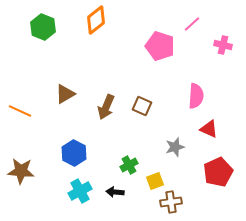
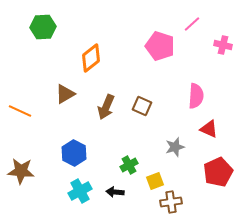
orange diamond: moved 5 px left, 38 px down
green hexagon: rotated 25 degrees counterclockwise
